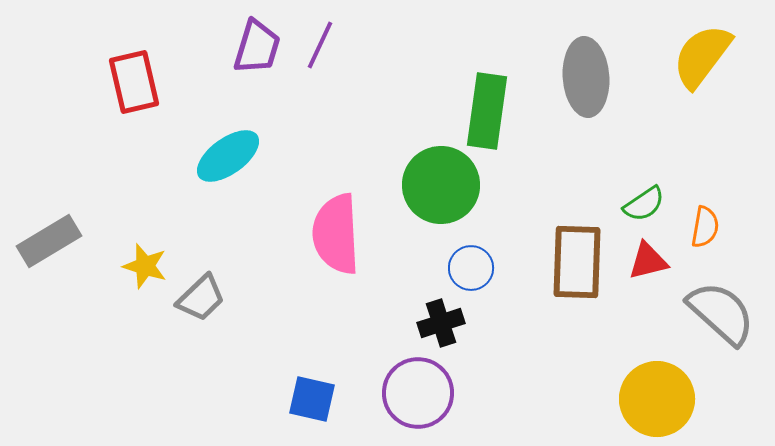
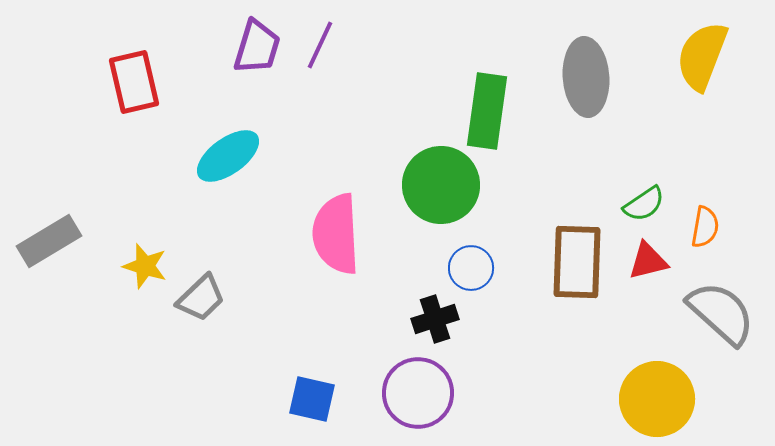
yellow semicircle: rotated 16 degrees counterclockwise
black cross: moved 6 px left, 4 px up
